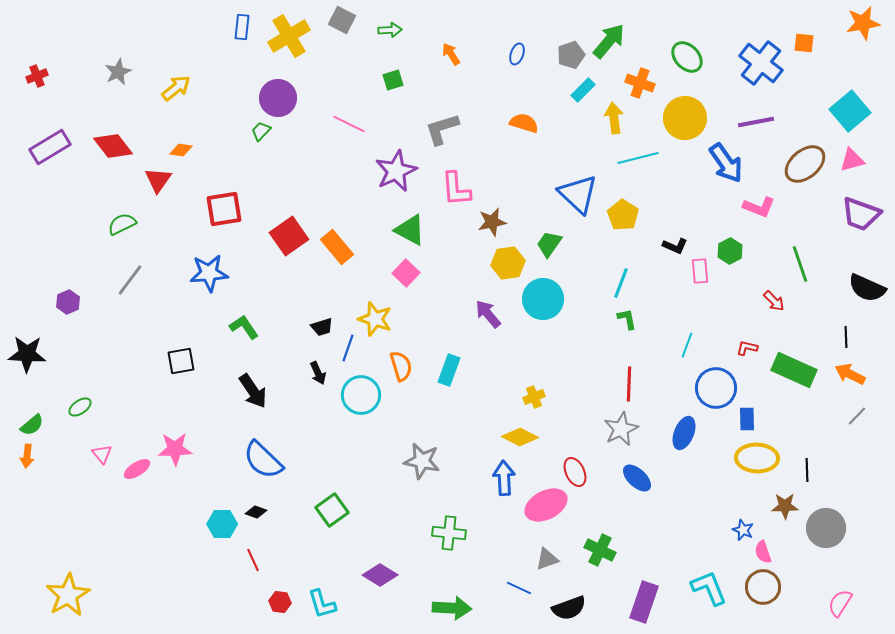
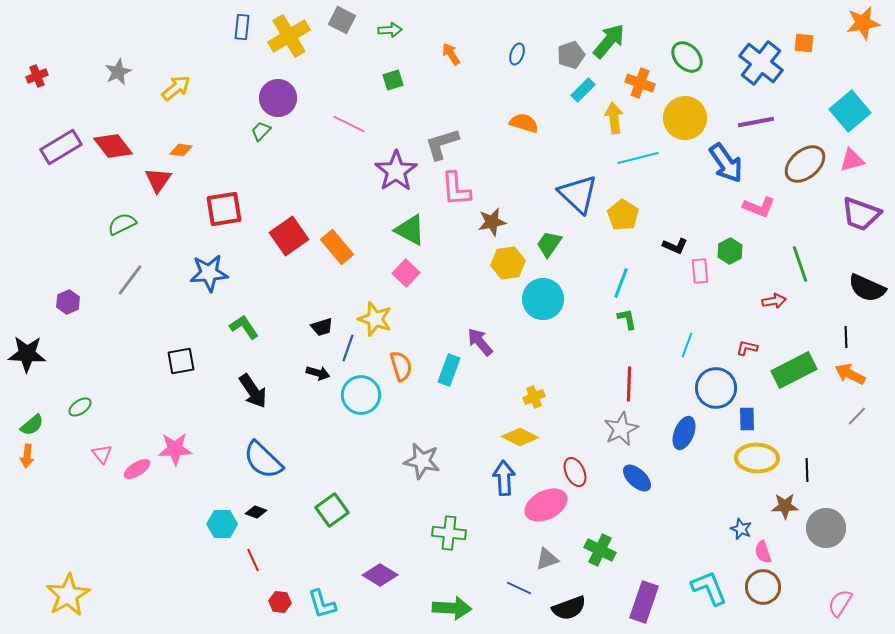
gray L-shape at (442, 129): moved 15 px down
purple rectangle at (50, 147): moved 11 px right
purple star at (396, 171): rotated 9 degrees counterclockwise
red arrow at (774, 301): rotated 55 degrees counterclockwise
purple arrow at (488, 314): moved 8 px left, 28 px down
green rectangle at (794, 370): rotated 51 degrees counterclockwise
black arrow at (318, 373): rotated 50 degrees counterclockwise
blue star at (743, 530): moved 2 px left, 1 px up
